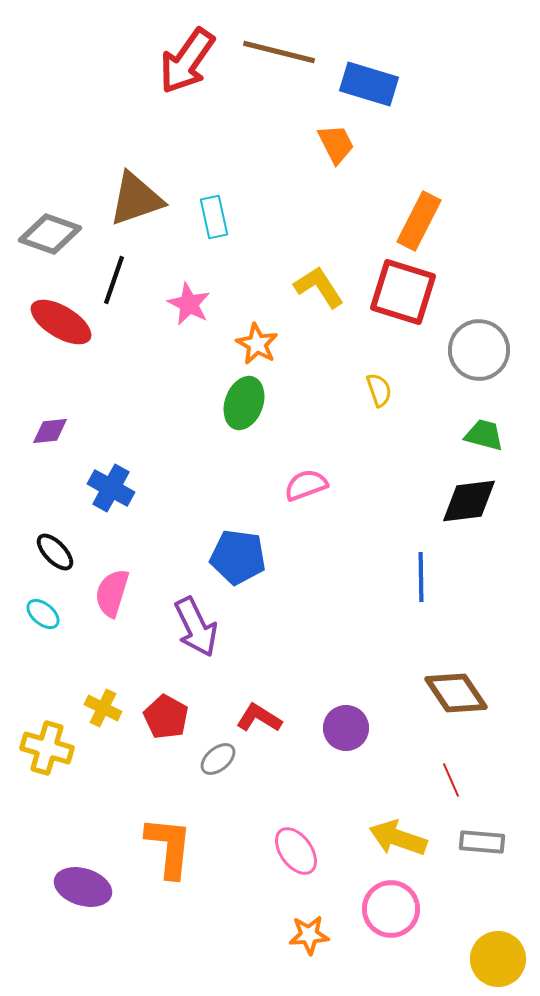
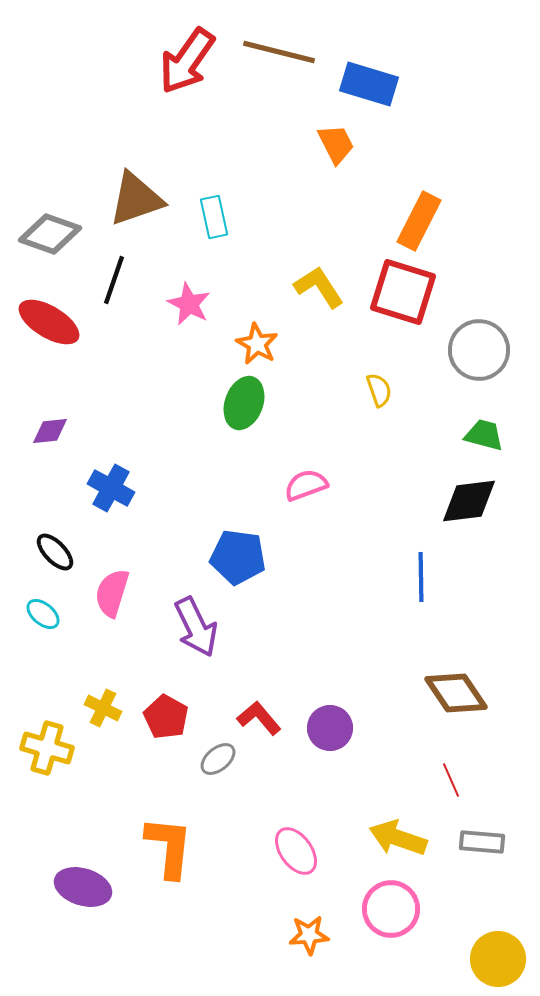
red ellipse at (61, 322): moved 12 px left
red L-shape at (259, 718): rotated 18 degrees clockwise
purple circle at (346, 728): moved 16 px left
